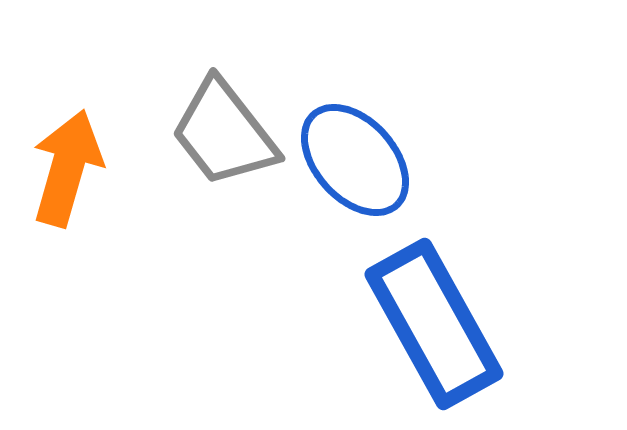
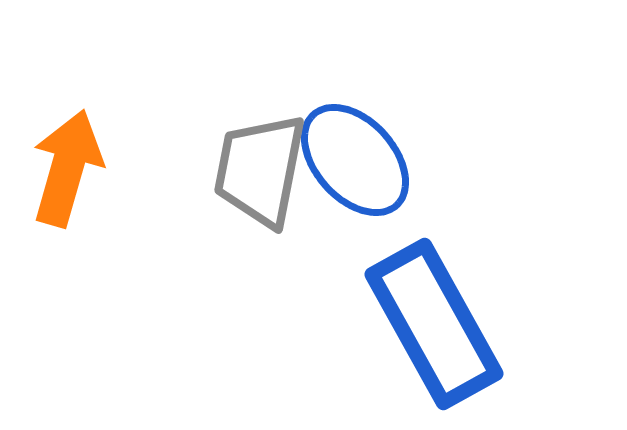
gray trapezoid: moved 36 px right, 37 px down; rotated 49 degrees clockwise
